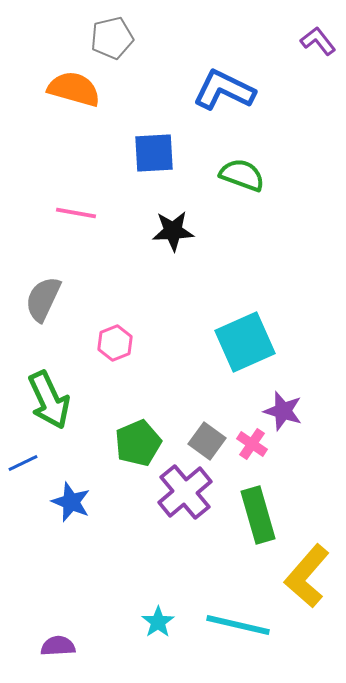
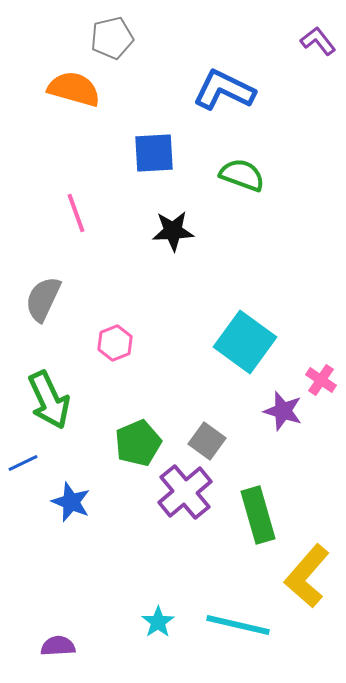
pink line: rotated 60 degrees clockwise
cyan square: rotated 30 degrees counterclockwise
pink cross: moved 69 px right, 64 px up
